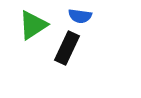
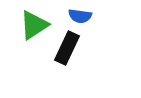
green triangle: moved 1 px right
